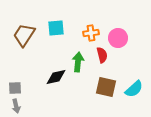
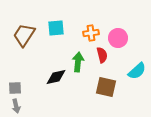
cyan semicircle: moved 3 px right, 18 px up
